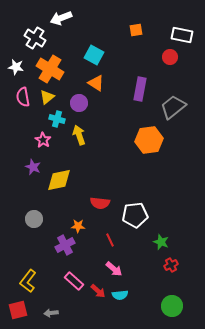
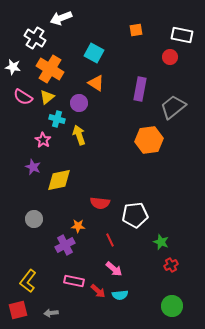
cyan square: moved 2 px up
white star: moved 3 px left
pink semicircle: rotated 48 degrees counterclockwise
pink rectangle: rotated 30 degrees counterclockwise
